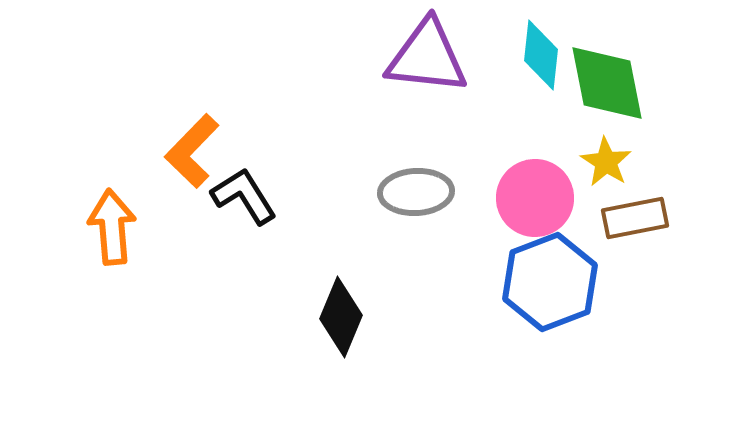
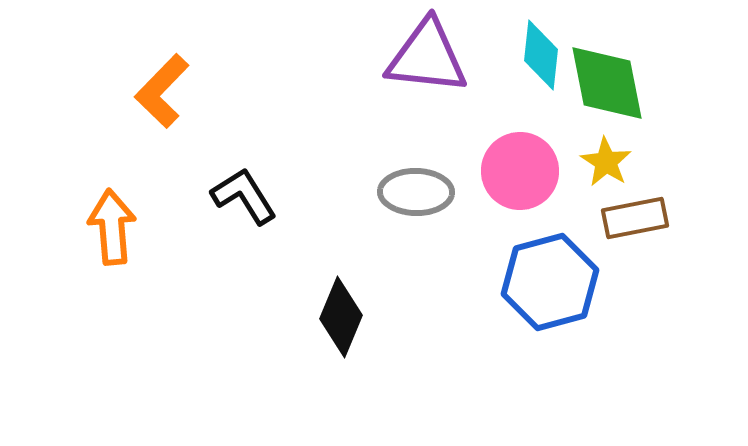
orange L-shape: moved 30 px left, 60 px up
gray ellipse: rotated 4 degrees clockwise
pink circle: moved 15 px left, 27 px up
blue hexagon: rotated 6 degrees clockwise
